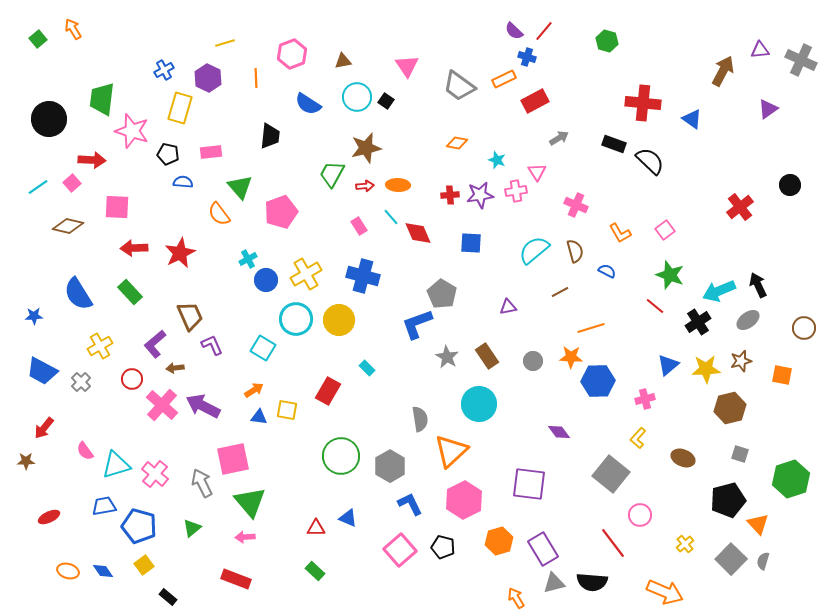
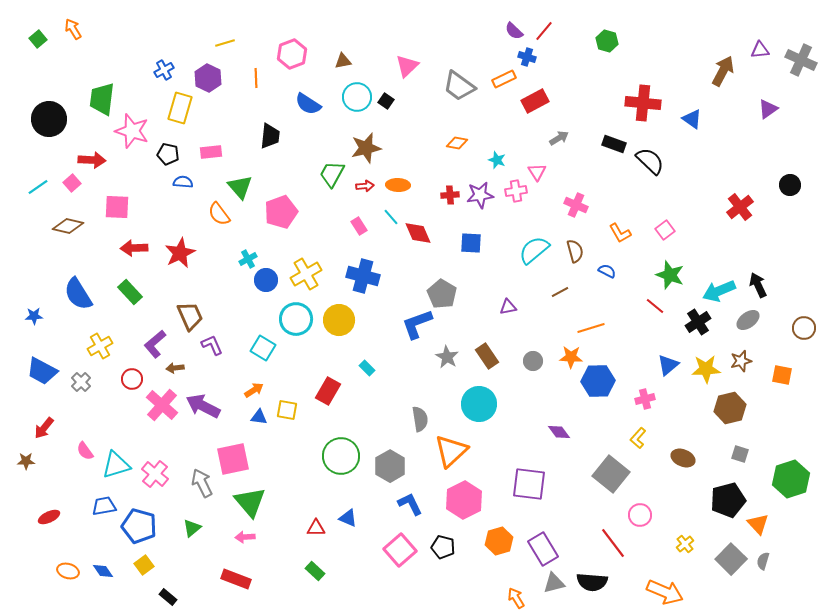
pink triangle at (407, 66): rotated 20 degrees clockwise
